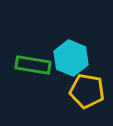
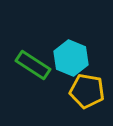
green rectangle: rotated 24 degrees clockwise
